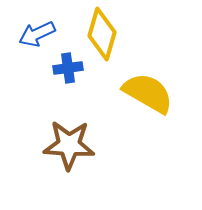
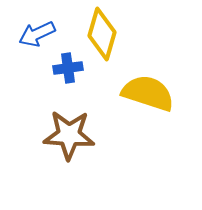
yellow semicircle: rotated 12 degrees counterclockwise
brown star: moved 10 px up
